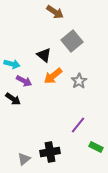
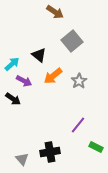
black triangle: moved 5 px left
cyan arrow: rotated 56 degrees counterclockwise
gray triangle: moved 2 px left; rotated 32 degrees counterclockwise
